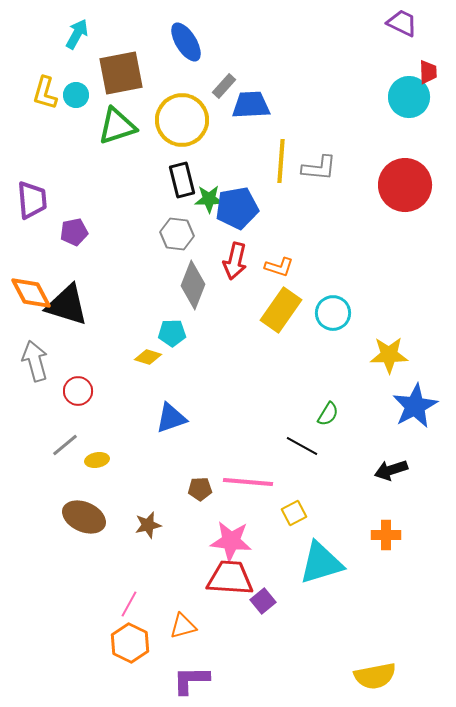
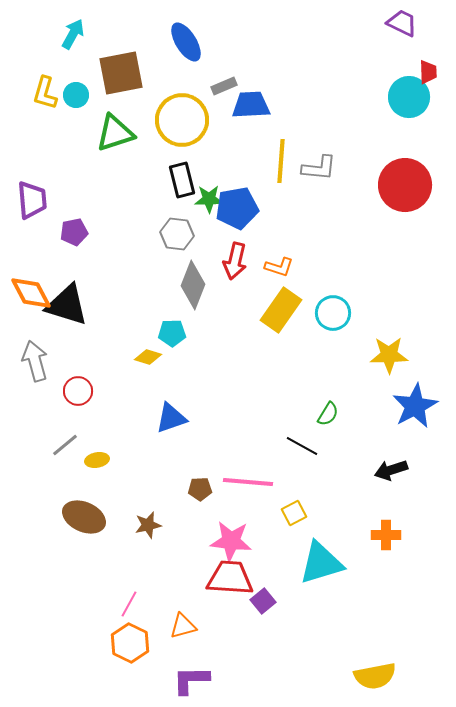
cyan arrow at (77, 34): moved 4 px left
gray rectangle at (224, 86): rotated 25 degrees clockwise
green triangle at (117, 126): moved 2 px left, 7 px down
